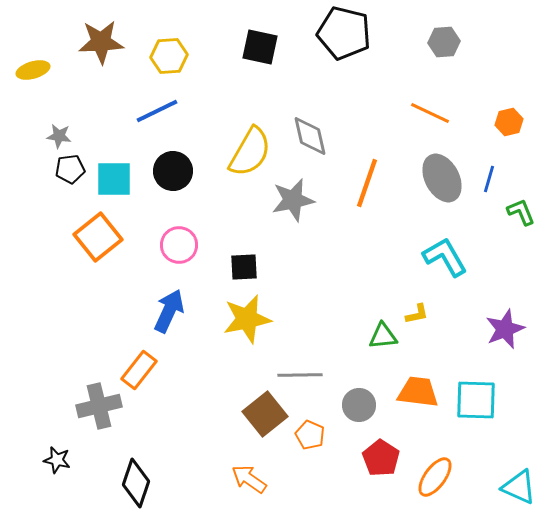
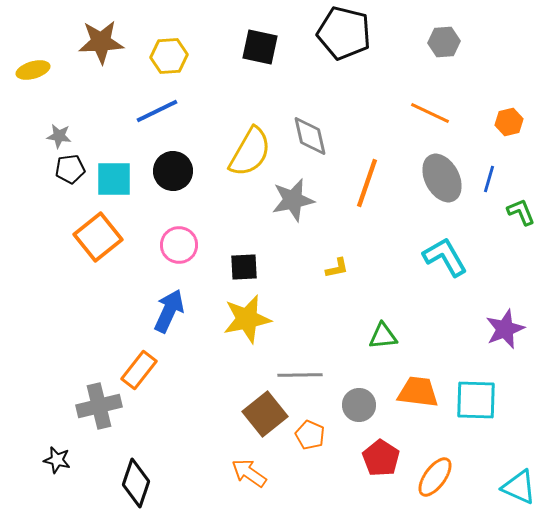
yellow L-shape at (417, 314): moved 80 px left, 46 px up
orange arrow at (249, 479): moved 6 px up
